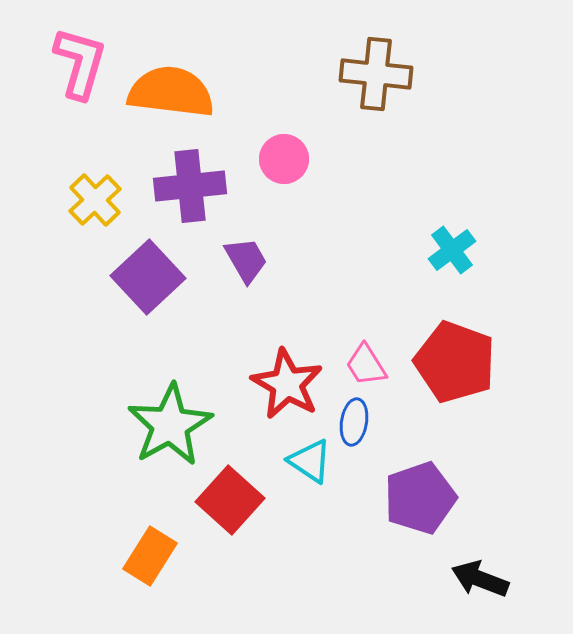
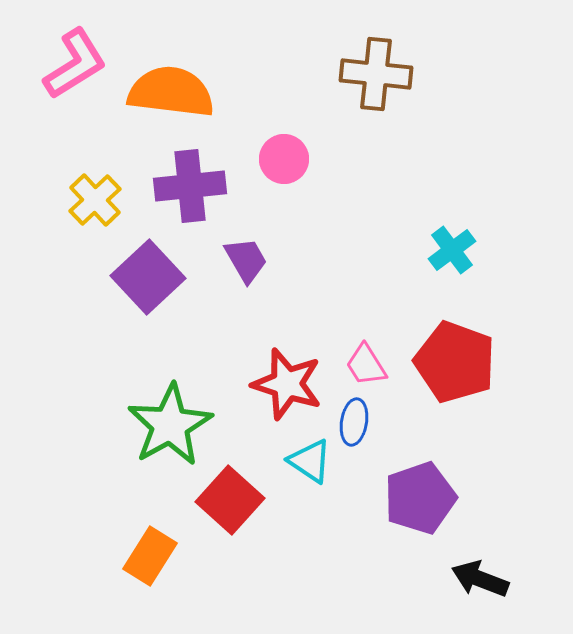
pink L-shape: moved 5 px left, 1 px down; rotated 42 degrees clockwise
red star: rotated 12 degrees counterclockwise
